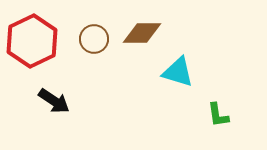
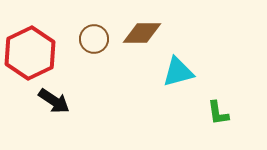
red hexagon: moved 2 px left, 12 px down
cyan triangle: rotated 32 degrees counterclockwise
green L-shape: moved 2 px up
